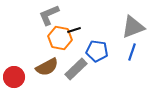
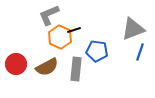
gray triangle: moved 2 px down
orange hexagon: moved 1 px up; rotated 15 degrees clockwise
blue line: moved 8 px right
gray rectangle: rotated 40 degrees counterclockwise
red circle: moved 2 px right, 13 px up
